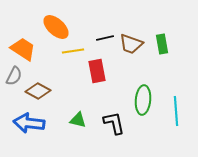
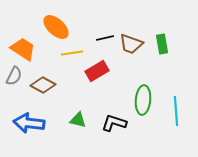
yellow line: moved 1 px left, 2 px down
red rectangle: rotated 70 degrees clockwise
brown diamond: moved 5 px right, 6 px up
black L-shape: rotated 60 degrees counterclockwise
